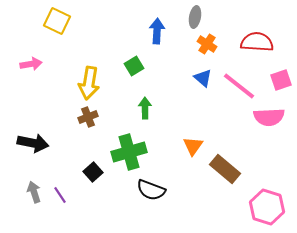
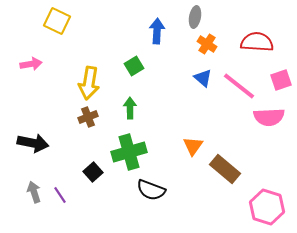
green arrow: moved 15 px left
